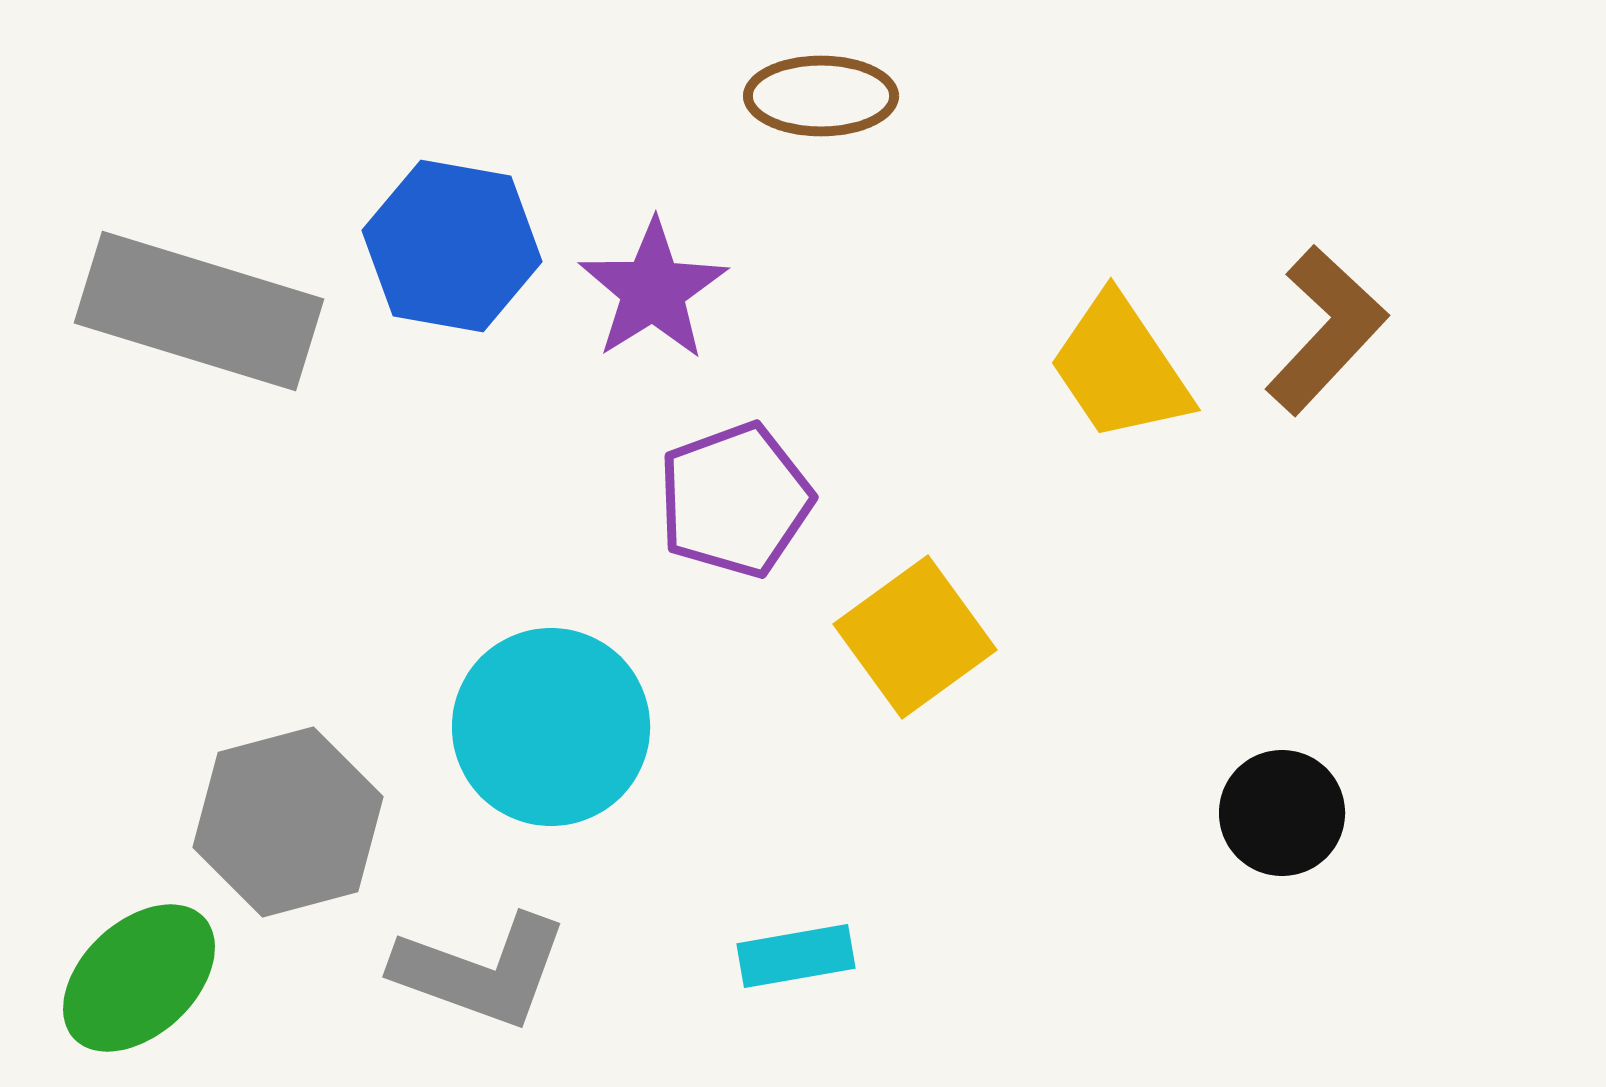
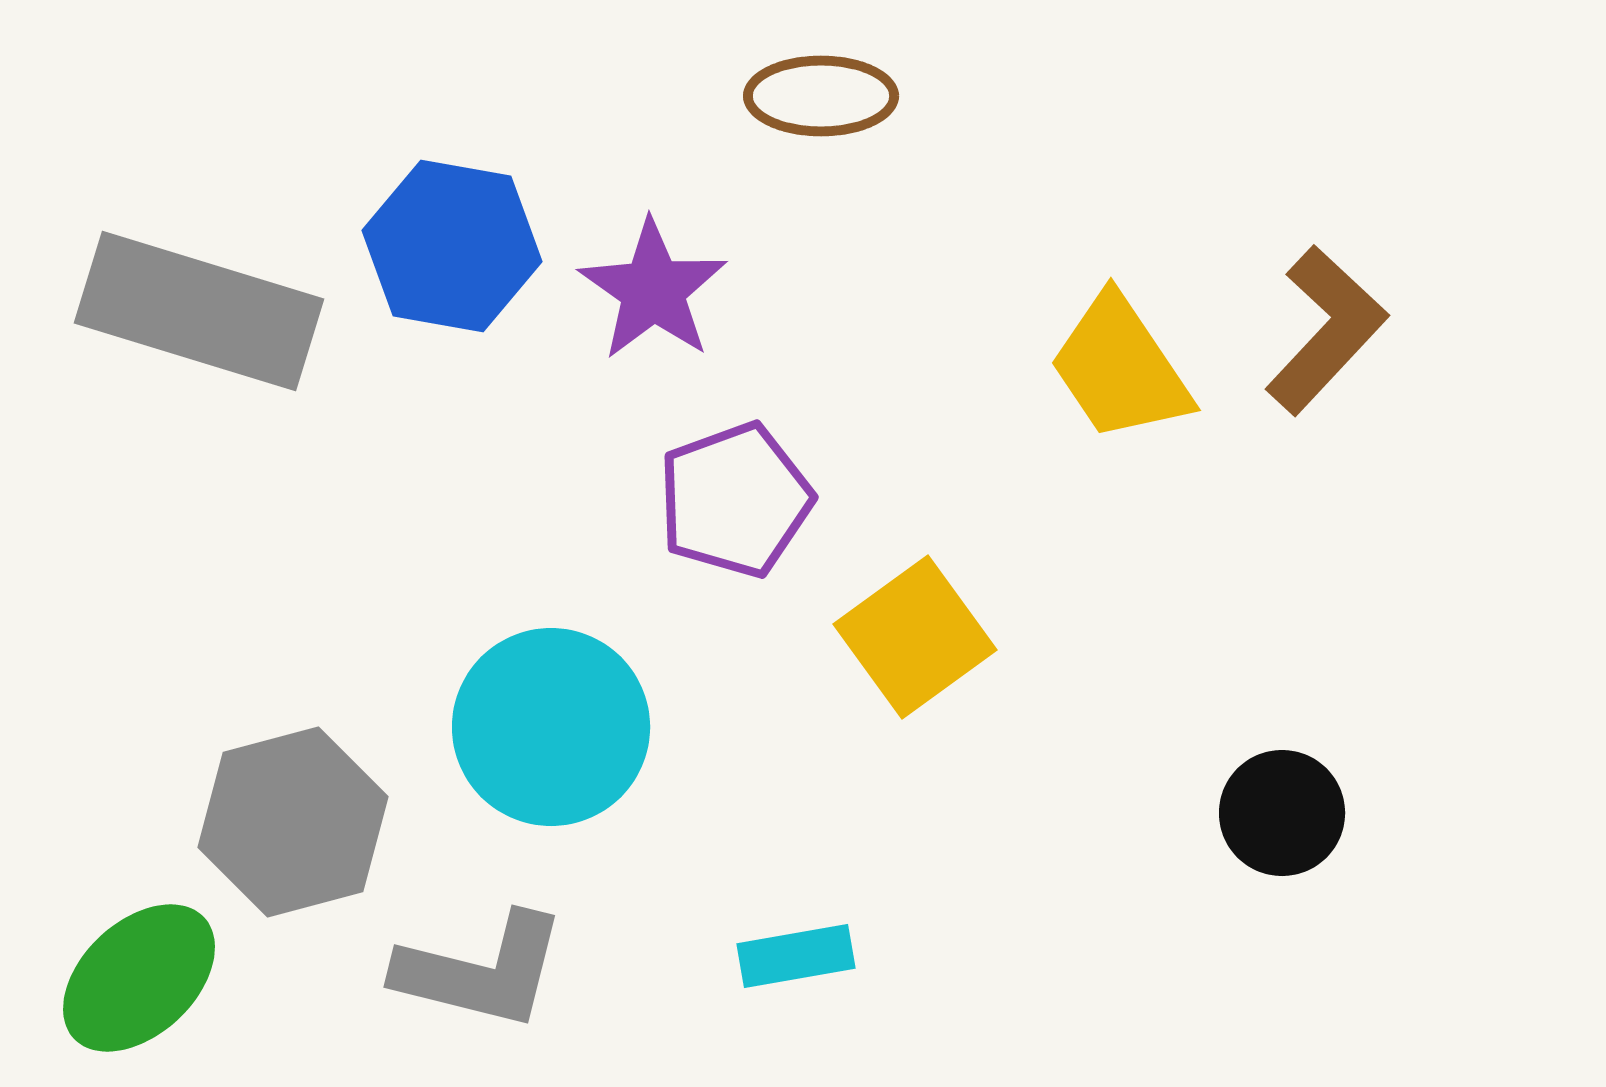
purple star: rotated 5 degrees counterclockwise
gray hexagon: moved 5 px right
gray L-shape: rotated 6 degrees counterclockwise
